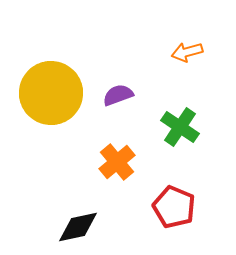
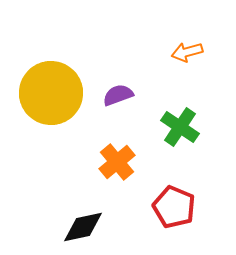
black diamond: moved 5 px right
